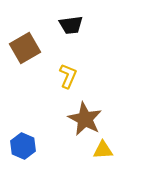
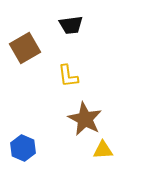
yellow L-shape: rotated 150 degrees clockwise
blue hexagon: moved 2 px down
